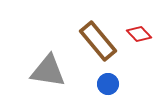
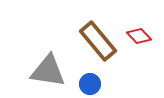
red diamond: moved 2 px down
blue circle: moved 18 px left
